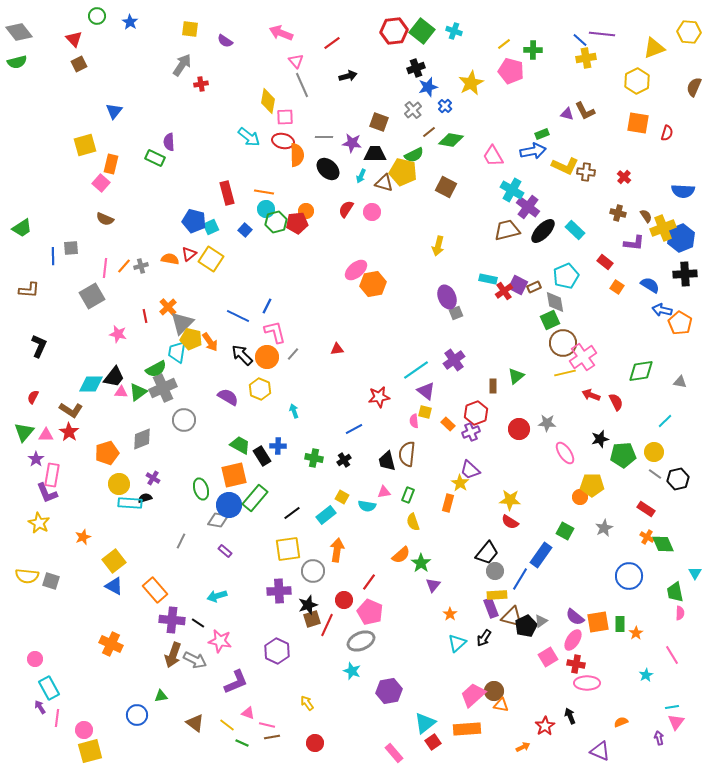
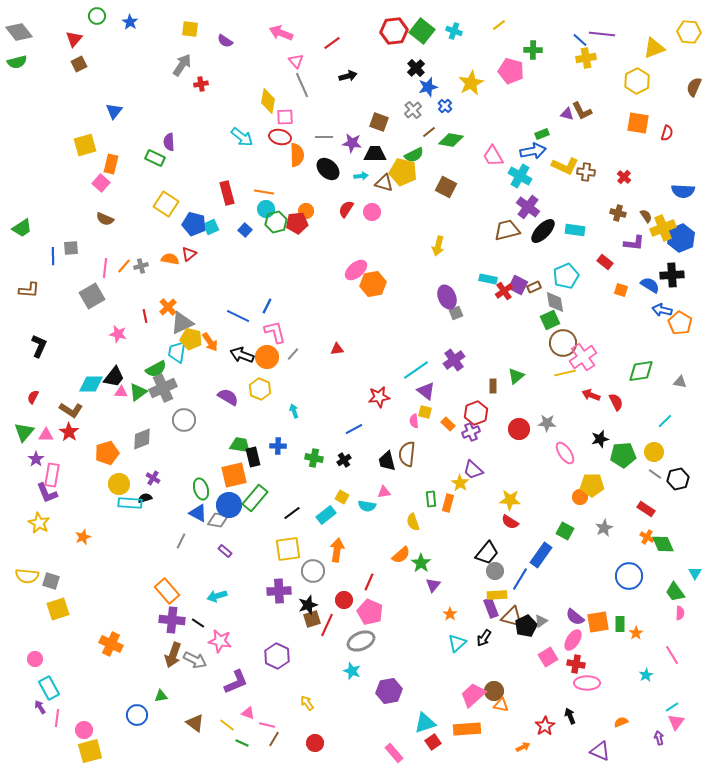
red triangle at (74, 39): rotated 24 degrees clockwise
yellow line at (504, 44): moved 5 px left, 19 px up
black cross at (416, 68): rotated 24 degrees counterclockwise
brown L-shape at (585, 111): moved 3 px left
cyan arrow at (249, 137): moved 7 px left
red ellipse at (283, 141): moved 3 px left, 4 px up
cyan arrow at (361, 176): rotated 120 degrees counterclockwise
cyan cross at (512, 190): moved 8 px right, 14 px up
blue pentagon at (194, 221): moved 3 px down
cyan rectangle at (575, 230): rotated 36 degrees counterclockwise
yellow square at (211, 259): moved 45 px left, 55 px up
black cross at (685, 274): moved 13 px left, 1 px down
orange square at (617, 287): moved 4 px right, 3 px down; rotated 16 degrees counterclockwise
gray triangle at (182, 323): rotated 20 degrees clockwise
black arrow at (242, 355): rotated 25 degrees counterclockwise
green trapezoid at (240, 445): rotated 20 degrees counterclockwise
black rectangle at (262, 456): moved 9 px left, 1 px down; rotated 18 degrees clockwise
purple trapezoid at (470, 470): moved 3 px right
green rectangle at (408, 495): moved 23 px right, 4 px down; rotated 28 degrees counterclockwise
yellow square at (114, 561): moved 56 px left, 48 px down; rotated 20 degrees clockwise
red line at (369, 582): rotated 12 degrees counterclockwise
blue triangle at (114, 586): moved 84 px right, 73 px up
orange rectangle at (155, 590): moved 12 px right, 1 px down
green trapezoid at (675, 592): rotated 25 degrees counterclockwise
purple hexagon at (277, 651): moved 5 px down
cyan line at (672, 707): rotated 24 degrees counterclockwise
cyan triangle at (425, 723): rotated 20 degrees clockwise
brown line at (272, 737): moved 2 px right, 2 px down; rotated 49 degrees counterclockwise
